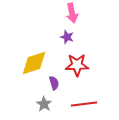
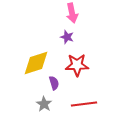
yellow diamond: moved 2 px right
